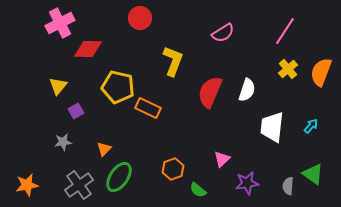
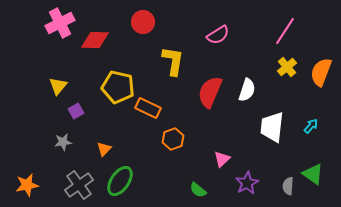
red circle: moved 3 px right, 4 px down
pink semicircle: moved 5 px left, 2 px down
red diamond: moved 7 px right, 9 px up
yellow L-shape: rotated 12 degrees counterclockwise
yellow cross: moved 1 px left, 2 px up
orange hexagon: moved 30 px up
green ellipse: moved 1 px right, 4 px down
purple star: rotated 20 degrees counterclockwise
